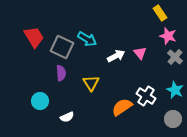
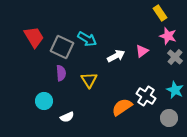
pink triangle: moved 2 px right, 2 px up; rotated 32 degrees clockwise
yellow triangle: moved 2 px left, 3 px up
cyan circle: moved 4 px right
gray circle: moved 4 px left, 1 px up
